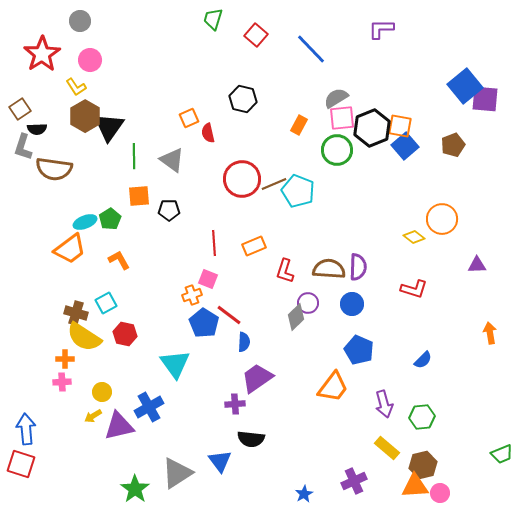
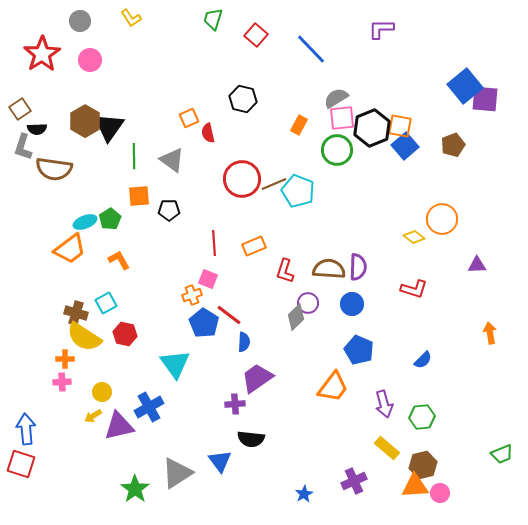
yellow L-shape at (76, 87): moved 55 px right, 69 px up
brown hexagon at (85, 116): moved 5 px down
